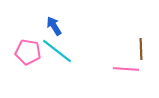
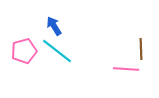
pink pentagon: moved 4 px left, 1 px up; rotated 25 degrees counterclockwise
